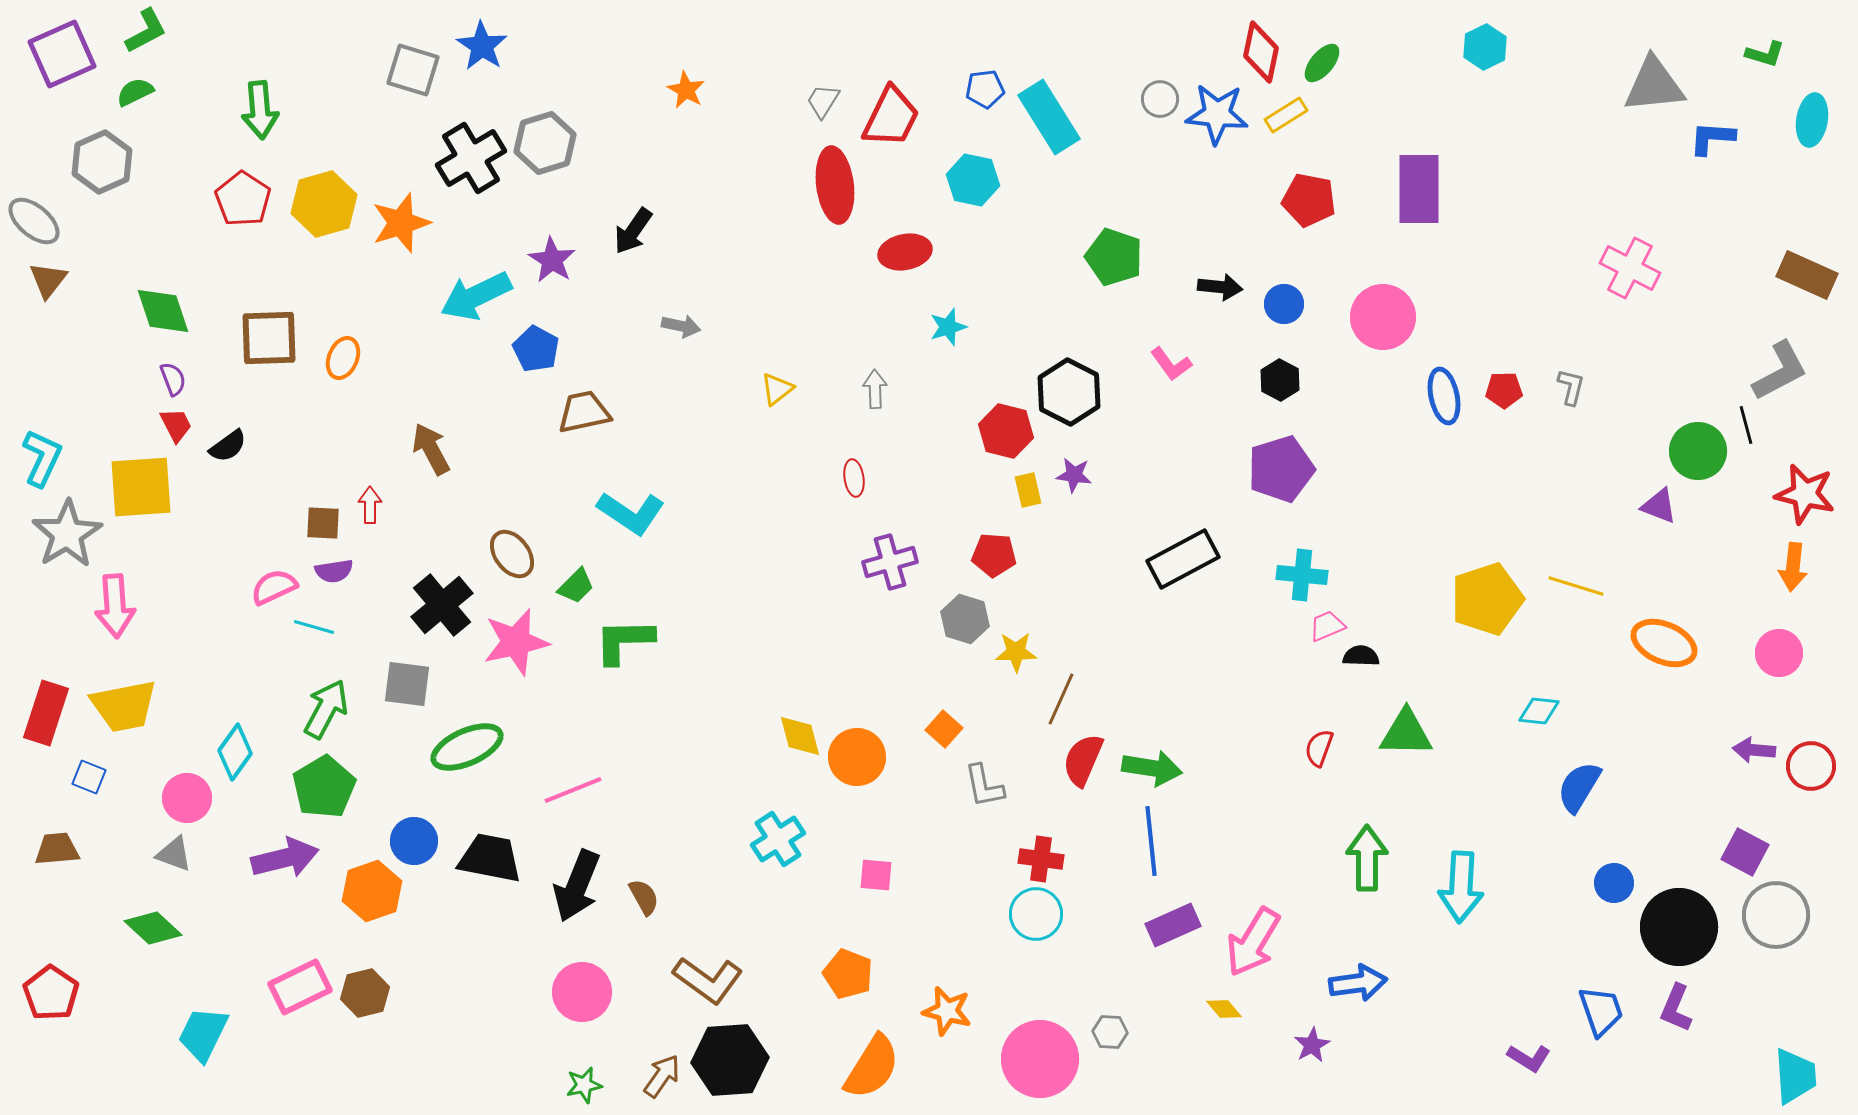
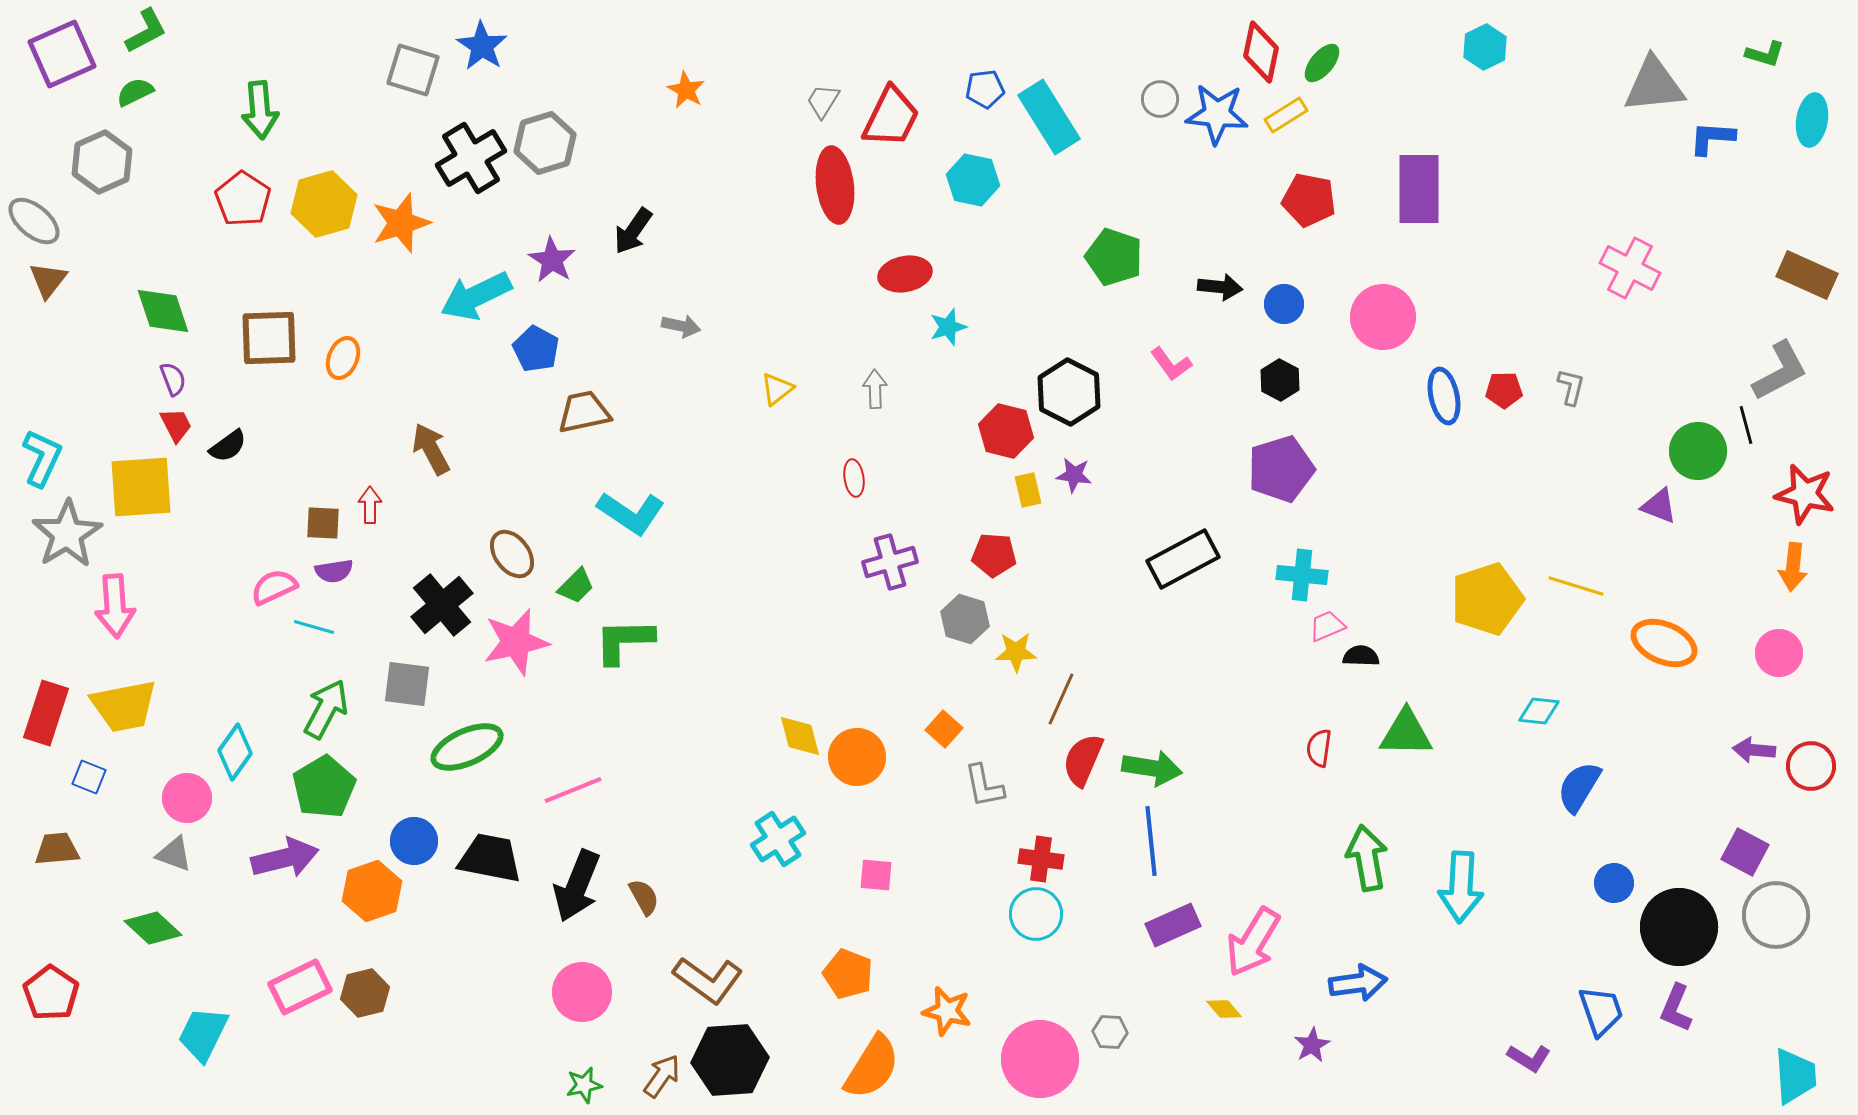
red ellipse at (905, 252): moved 22 px down
red semicircle at (1319, 748): rotated 12 degrees counterclockwise
green arrow at (1367, 858): rotated 10 degrees counterclockwise
